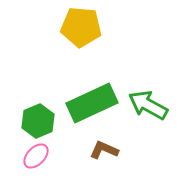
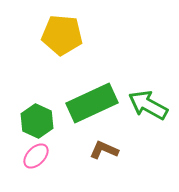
yellow pentagon: moved 19 px left, 8 px down
green hexagon: moved 1 px left; rotated 12 degrees counterclockwise
